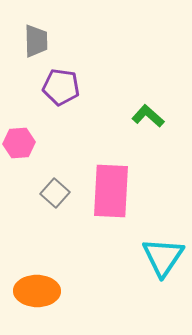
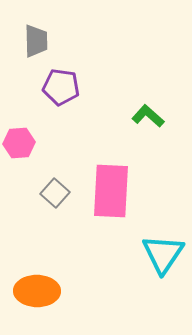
cyan triangle: moved 3 px up
